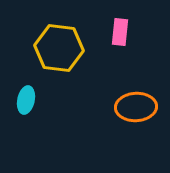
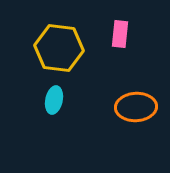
pink rectangle: moved 2 px down
cyan ellipse: moved 28 px right
